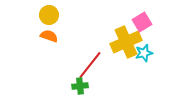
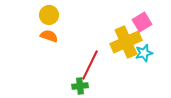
red line: rotated 12 degrees counterclockwise
